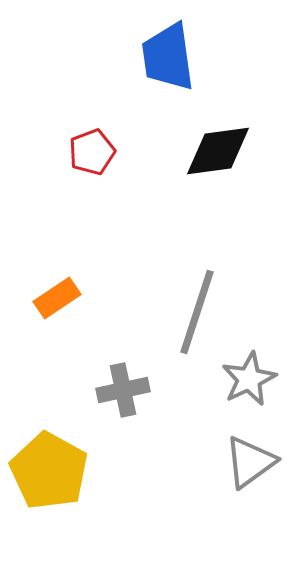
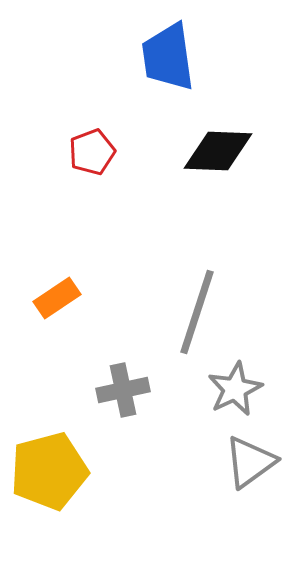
black diamond: rotated 10 degrees clockwise
gray star: moved 14 px left, 10 px down
yellow pentagon: rotated 28 degrees clockwise
